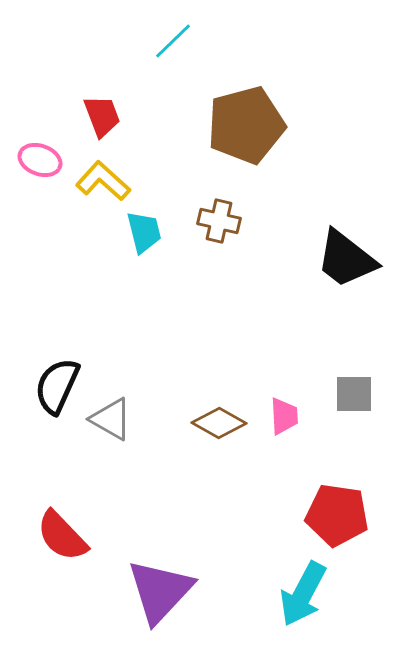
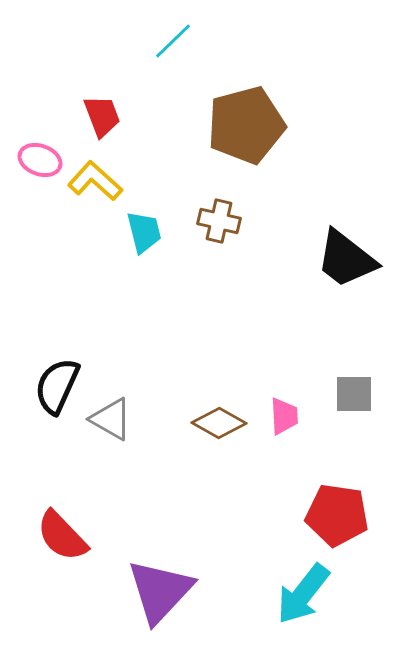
yellow L-shape: moved 8 px left
cyan arrow: rotated 10 degrees clockwise
